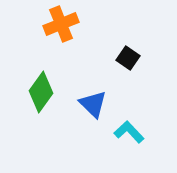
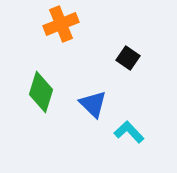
green diamond: rotated 18 degrees counterclockwise
